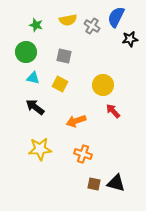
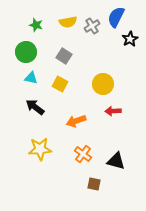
yellow semicircle: moved 2 px down
gray cross: rotated 28 degrees clockwise
black star: rotated 21 degrees counterclockwise
gray square: rotated 21 degrees clockwise
cyan triangle: moved 2 px left
yellow circle: moved 1 px up
red arrow: rotated 49 degrees counterclockwise
orange cross: rotated 18 degrees clockwise
black triangle: moved 22 px up
